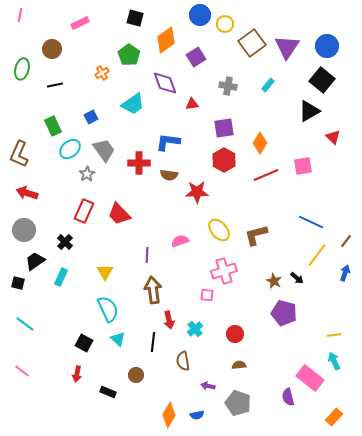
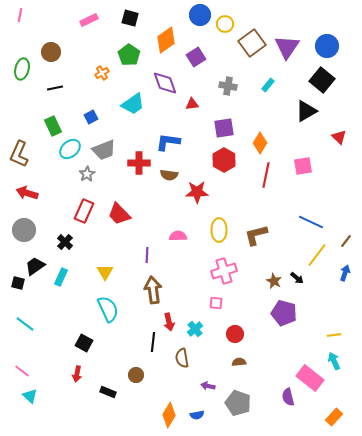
black square at (135, 18): moved 5 px left
pink rectangle at (80, 23): moved 9 px right, 3 px up
brown circle at (52, 49): moved 1 px left, 3 px down
black line at (55, 85): moved 3 px down
black triangle at (309, 111): moved 3 px left
red triangle at (333, 137): moved 6 px right
gray trapezoid at (104, 150): rotated 105 degrees clockwise
red line at (266, 175): rotated 55 degrees counterclockwise
yellow ellipse at (219, 230): rotated 40 degrees clockwise
pink semicircle at (180, 241): moved 2 px left, 5 px up; rotated 18 degrees clockwise
black trapezoid at (35, 261): moved 5 px down
pink square at (207, 295): moved 9 px right, 8 px down
red arrow at (169, 320): moved 2 px down
cyan triangle at (118, 339): moved 88 px left, 57 px down
brown semicircle at (183, 361): moved 1 px left, 3 px up
brown semicircle at (239, 365): moved 3 px up
